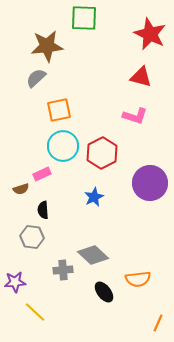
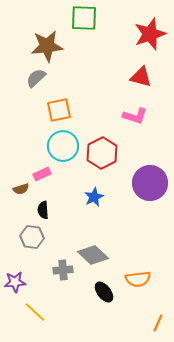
red star: rotated 28 degrees clockwise
